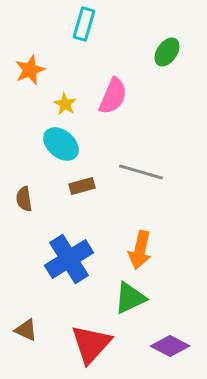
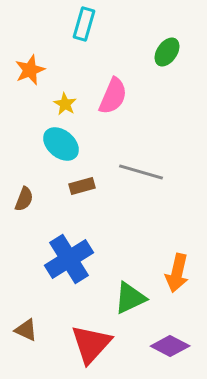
brown semicircle: rotated 150 degrees counterclockwise
orange arrow: moved 37 px right, 23 px down
